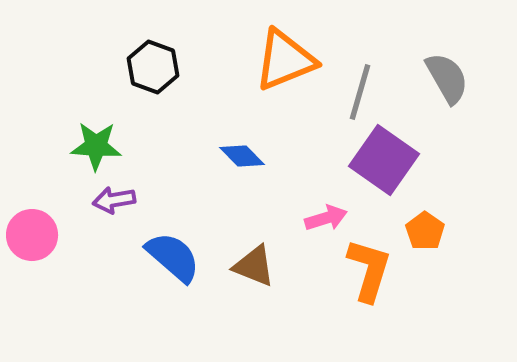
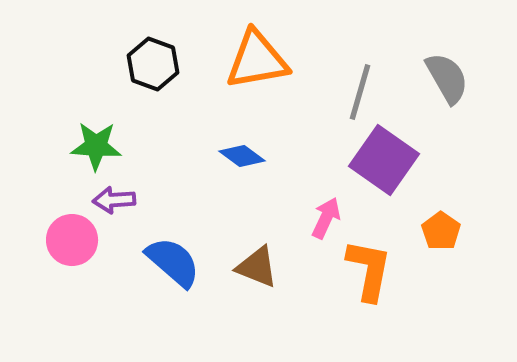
orange triangle: moved 28 px left; rotated 12 degrees clockwise
black hexagon: moved 3 px up
blue diamond: rotated 9 degrees counterclockwise
purple arrow: rotated 6 degrees clockwise
pink arrow: rotated 48 degrees counterclockwise
orange pentagon: moved 16 px right
pink circle: moved 40 px right, 5 px down
blue semicircle: moved 5 px down
brown triangle: moved 3 px right, 1 px down
orange L-shape: rotated 6 degrees counterclockwise
